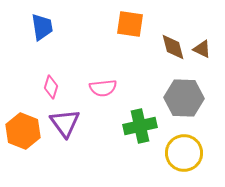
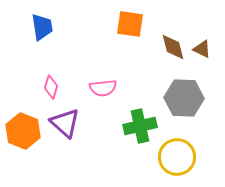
purple triangle: rotated 12 degrees counterclockwise
yellow circle: moved 7 px left, 4 px down
